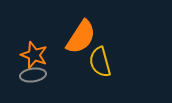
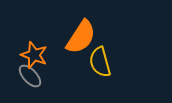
gray ellipse: moved 3 px left, 1 px down; rotated 55 degrees clockwise
